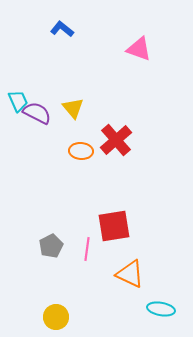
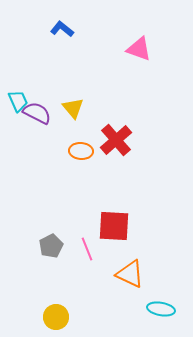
red square: rotated 12 degrees clockwise
pink line: rotated 30 degrees counterclockwise
